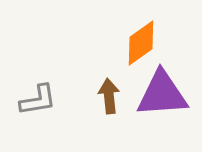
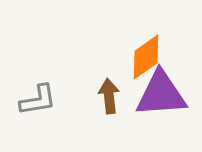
orange diamond: moved 5 px right, 14 px down
purple triangle: moved 1 px left
